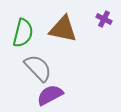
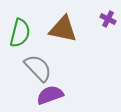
purple cross: moved 4 px right
green semicircle: moved 3 px left
purple semicircle: rotated 8 degrees clockwise
